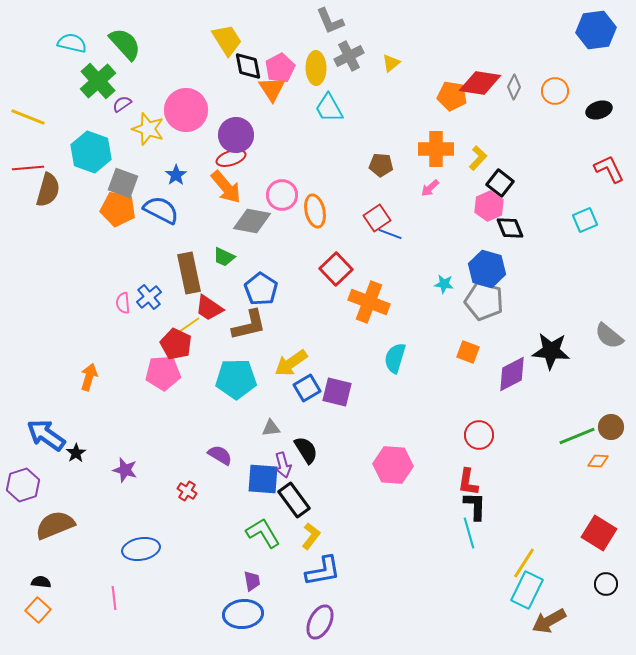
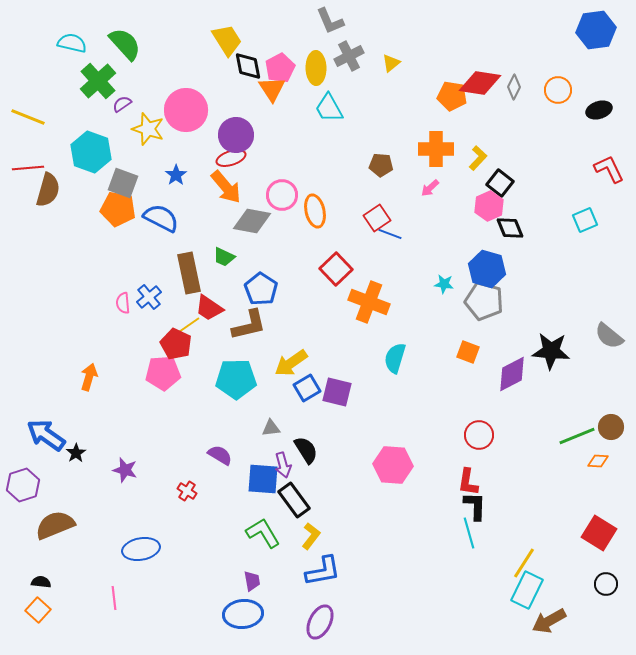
orange circle at (555, 91): moved 3 px right, 1 px up
blue semicircle at (161, 210): moved 8 px down
